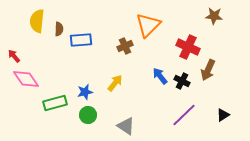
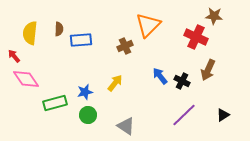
yellow semicircle: moved 7 px left, 12 px down
red cross: moved 8 px right, 10 px up
